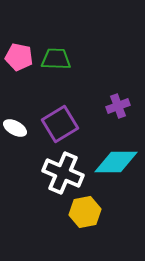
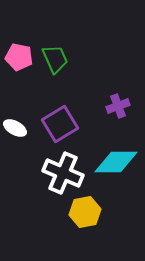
green trapezoid: moved 1 px left; rotated 64 degrees clockwise
